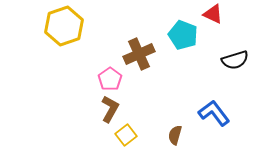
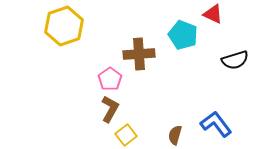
brown cross: rotated 20 degrees clockwise
blue L-shape: moved 2 px right, 11 px down
